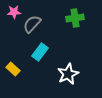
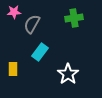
green cross: moved 1 px left
gray semicircle: rotated 12 degrees counterclockwise
yellow rectangle: rotated 48 degrees clockwise
white star: rotated 10 degrees counterclockwise
